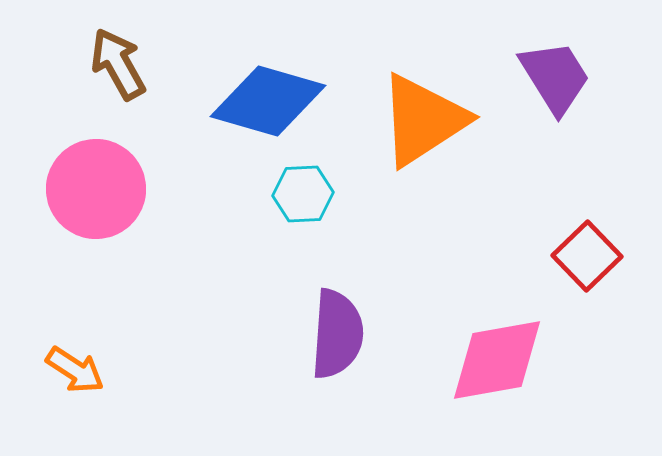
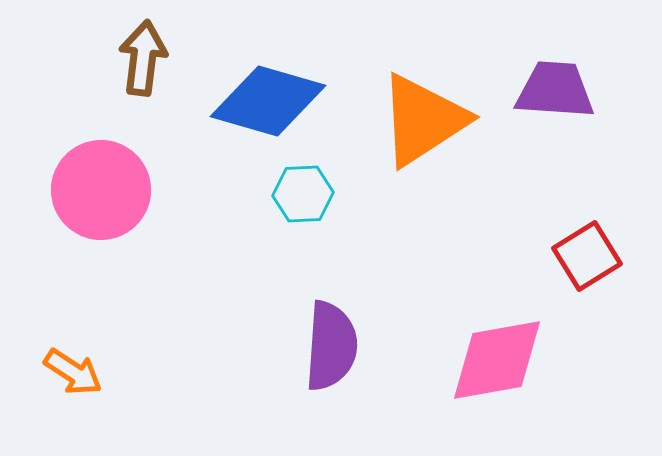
brown arrow: moved 25 px right, 6 px up; rotated 36 degrees clockwise
purple trapezoid: moved 13 px down; rotated 54 degrees counterclockwise
pink circle: moved 5 px right, 1 px down
red square: rotated 12 degrees clockwise
purple semicircle: moved 6 px left, 12 px down
orange arrow: moved 2 px left, 2 px down
